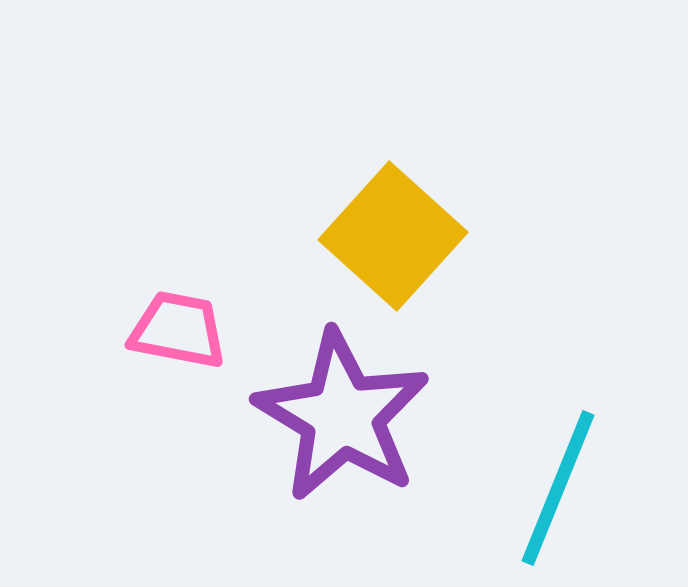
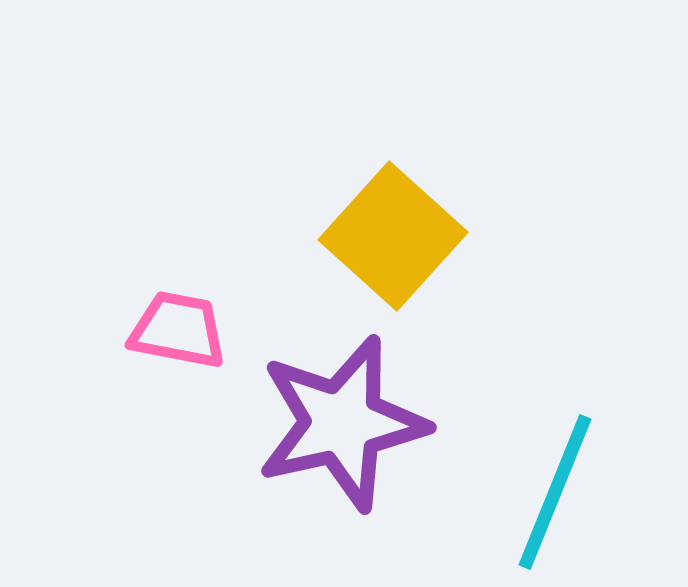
purple star: moved 7 px down; rotated 28 degrees clockwise
cyan line: moved 3 px left, 4 px down
